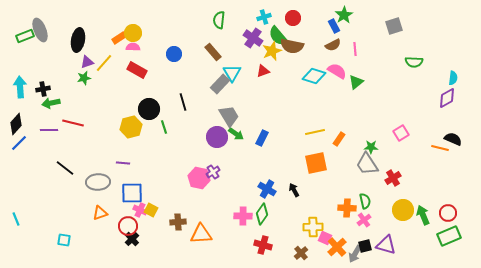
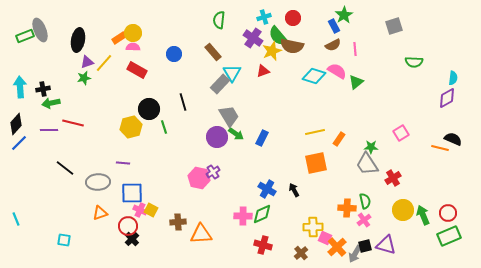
green diamond at (262, 214): rotated 30 degrees clockwise
